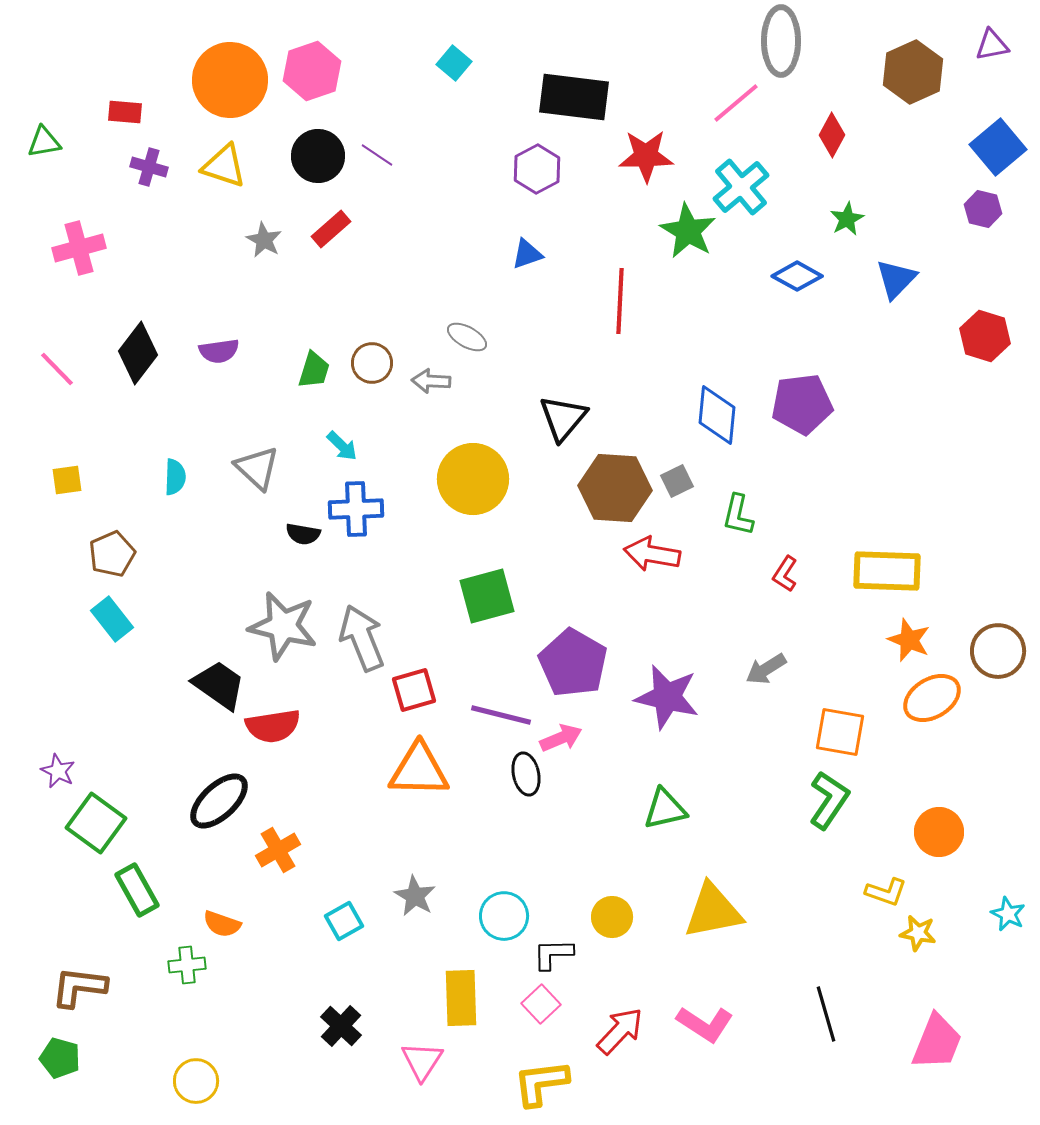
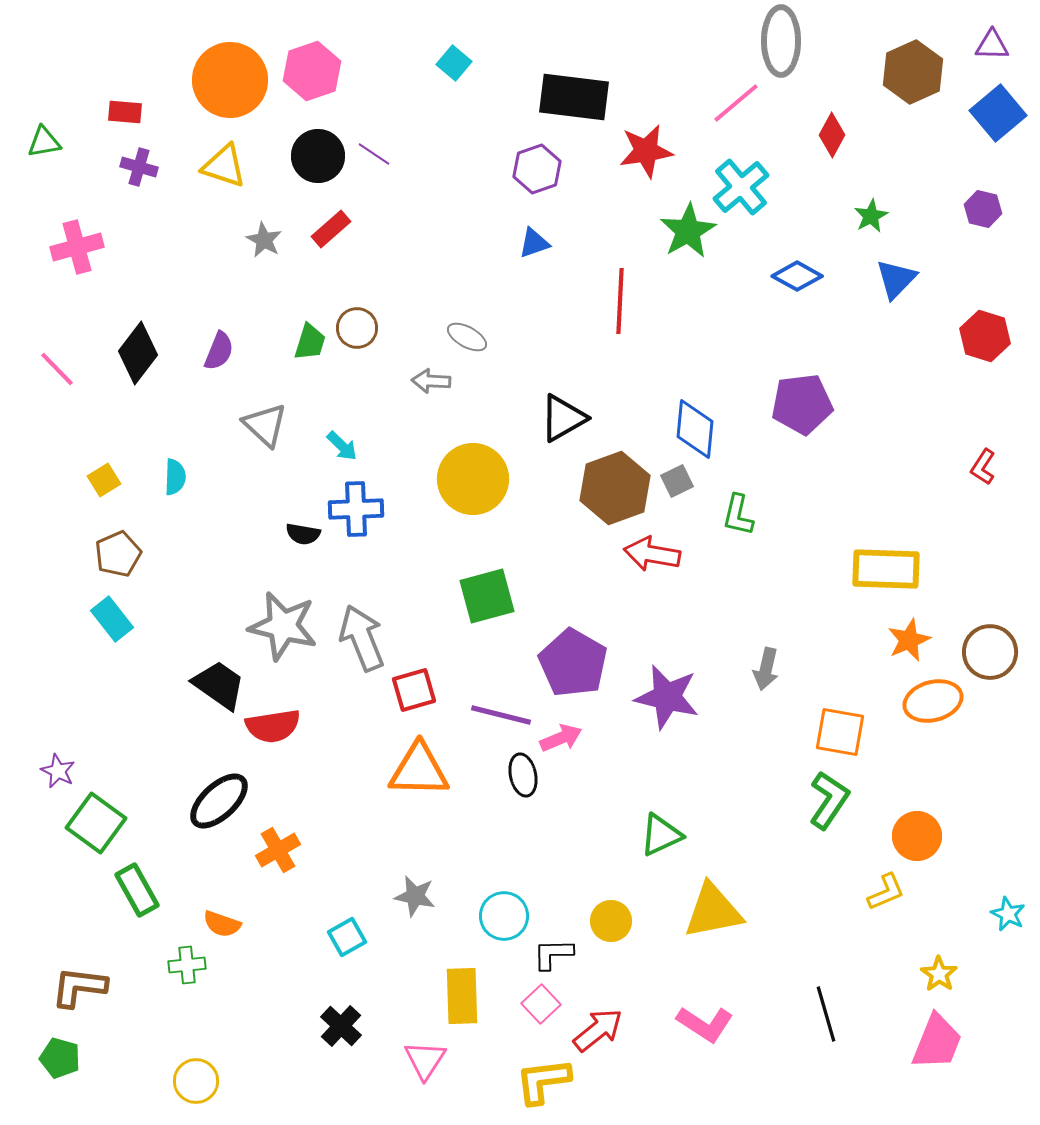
purple triangle at (992, 45): rotated 12 degrees clockwise
blue square at (998, 147): moved 34 px up
purple line at (377, 155): moved 3 px left, 1 px up
red star at (646, 156): moved 5 px up; rotated 8 degrees counterclockwise
purple cross at (149, 167): moved 10 px left
purple hexagon at (537, 169): rotated 9 degrees clockwise
green star at (847, 219): moved 24 px right, 3 px up
green star at (688, 231): rotated 12 degrees clockwise
pink cross at (79, 248): moved 2 px left, 1 px up
blue triangle at (527, 254): moved 7 px right, 11 px up
purple semicircle at (219, 351): rotated 60 degrees counterclockwise
brown circle at (372, 363): moved 15 px left, 35 px up
green trapezoid at (314, 370): moved 4 px left, 28 px up
blue diamond at (717, 415): moved 22 px left, 14 px down
black triangle at (563, 418): rotated 20 degrees clockwise
gray triangle at (257, 468): moved 8 px right, 43 px up
yellow square at (67, 480): moved 37 px right; rotated 24 degrees counterclockwise
brown hexagon at (615, 488): rotated 24 degrees counterclockwise
brown pentagon at (112, 554): moved 6 px right
yellow rectangle at (887, 571): moved 1 px left, 2 px up
red L-shape at (785, 574): moved 198 px right, 107 px up
orange star at (909, 640): rotated 27 degrees clockwise
brown circle at (998, 651): moved 8 px left, 1 px down
gray arrow at (766, 669): rotated 45 degrees counterclockwise
orange ellipse at (932, 698): moved 1 px right, 3 px down; rotated 16 degrees clockwise
black ellipse at (526, 774): moved 3 px left, 1 px down
green triangle at (665, 809): moved 4 px left, 26 px down; rotated 12 degrees counterclockwise
orange circle at (939, 832): moved 22 px left, 4 px down
yellow L-shape at (886, 892): rotated 42 degrees counterclockwise
gray star at (415, 896): rotated 18 degrees counterclockwise
yellow circle at (612, 917): moved 1 px left, 4 px down
cyan square at (344, 921): moved 3 px right, 16 px down
yellow star at (918, 933): moved 21 px right, 41 px down; rotated 24 degrees clockwise
yellow rectangle at (461, 998): moved 1 px right, 2 px up
red arrow at (620, 1031): moved 22 px left, 1 px up; rotated 8 degrees clockwise
pink triangle at (422, 1061): moved 3 px right, 1 px up
yellow L-shape at (541, 1083): moved 2 px right, 2 px up
